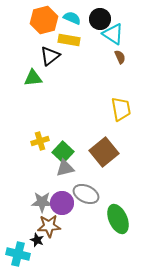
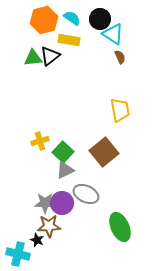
cyan semicircle: rotated 12 degrees clockwise
green triangle: moved 20 px up
yellow trapezoid: moved 1 px left, 1 px down
gray triangle: moved 2 px down; rotated 12 degrees counterclockwise
gray star: moved 3 px right, 1 px down
green ellipse: moved 2 px right, 8 px down
